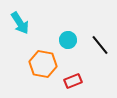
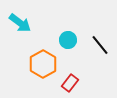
cyan arrow: rotated 20 degrees counterclockwise
orange hexagon: rotated 20 degrees clockwise
red rectangle: moved 3 px left, 2 px down; rotated 30 degrees counterclockwise
